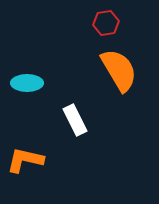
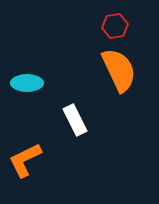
red hexagon: moved 9 px right, 3 px down
orange semicircle: rotated 6 degrees clockwise
orange L-shape: rotated 39 degrees counterclockwise
